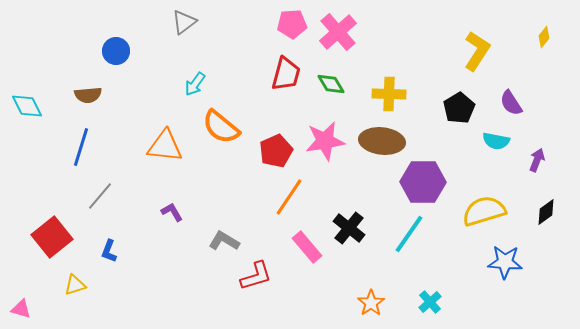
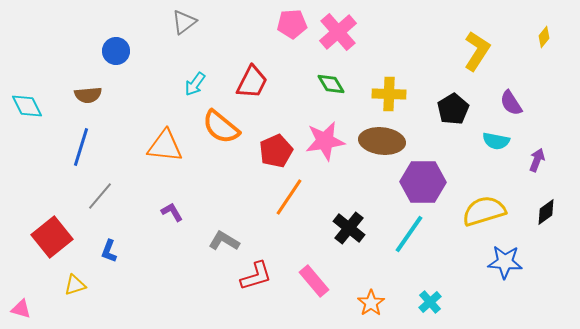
red trapezoid: moved 34 px left, 8 px down; rotated 12 degrees clockwise
black pentagon: moved 6 px left, 1 px down
pink rectangle: moved 7 px right, 34 px down
